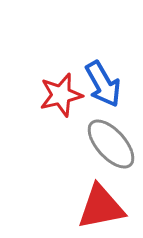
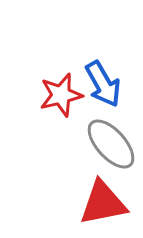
red triangle: moved 2 px right, 4 px up
